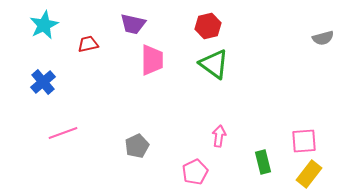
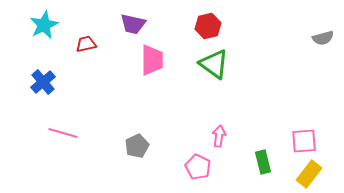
red trapezoid: moved 2 px left
pink line: rotated 36 degrees clockwise
pink pentagon: moved 3 px right, 5 px up; rotated 20 degrees counterclockwise
